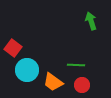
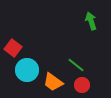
green line: rotated 36 degrees clockwise
